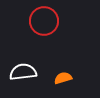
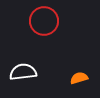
orange semicircle: moved 16 px right
